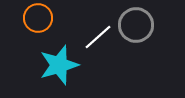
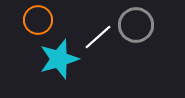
orange circle: moved 2 px down
cyan star: moved 6 px up
